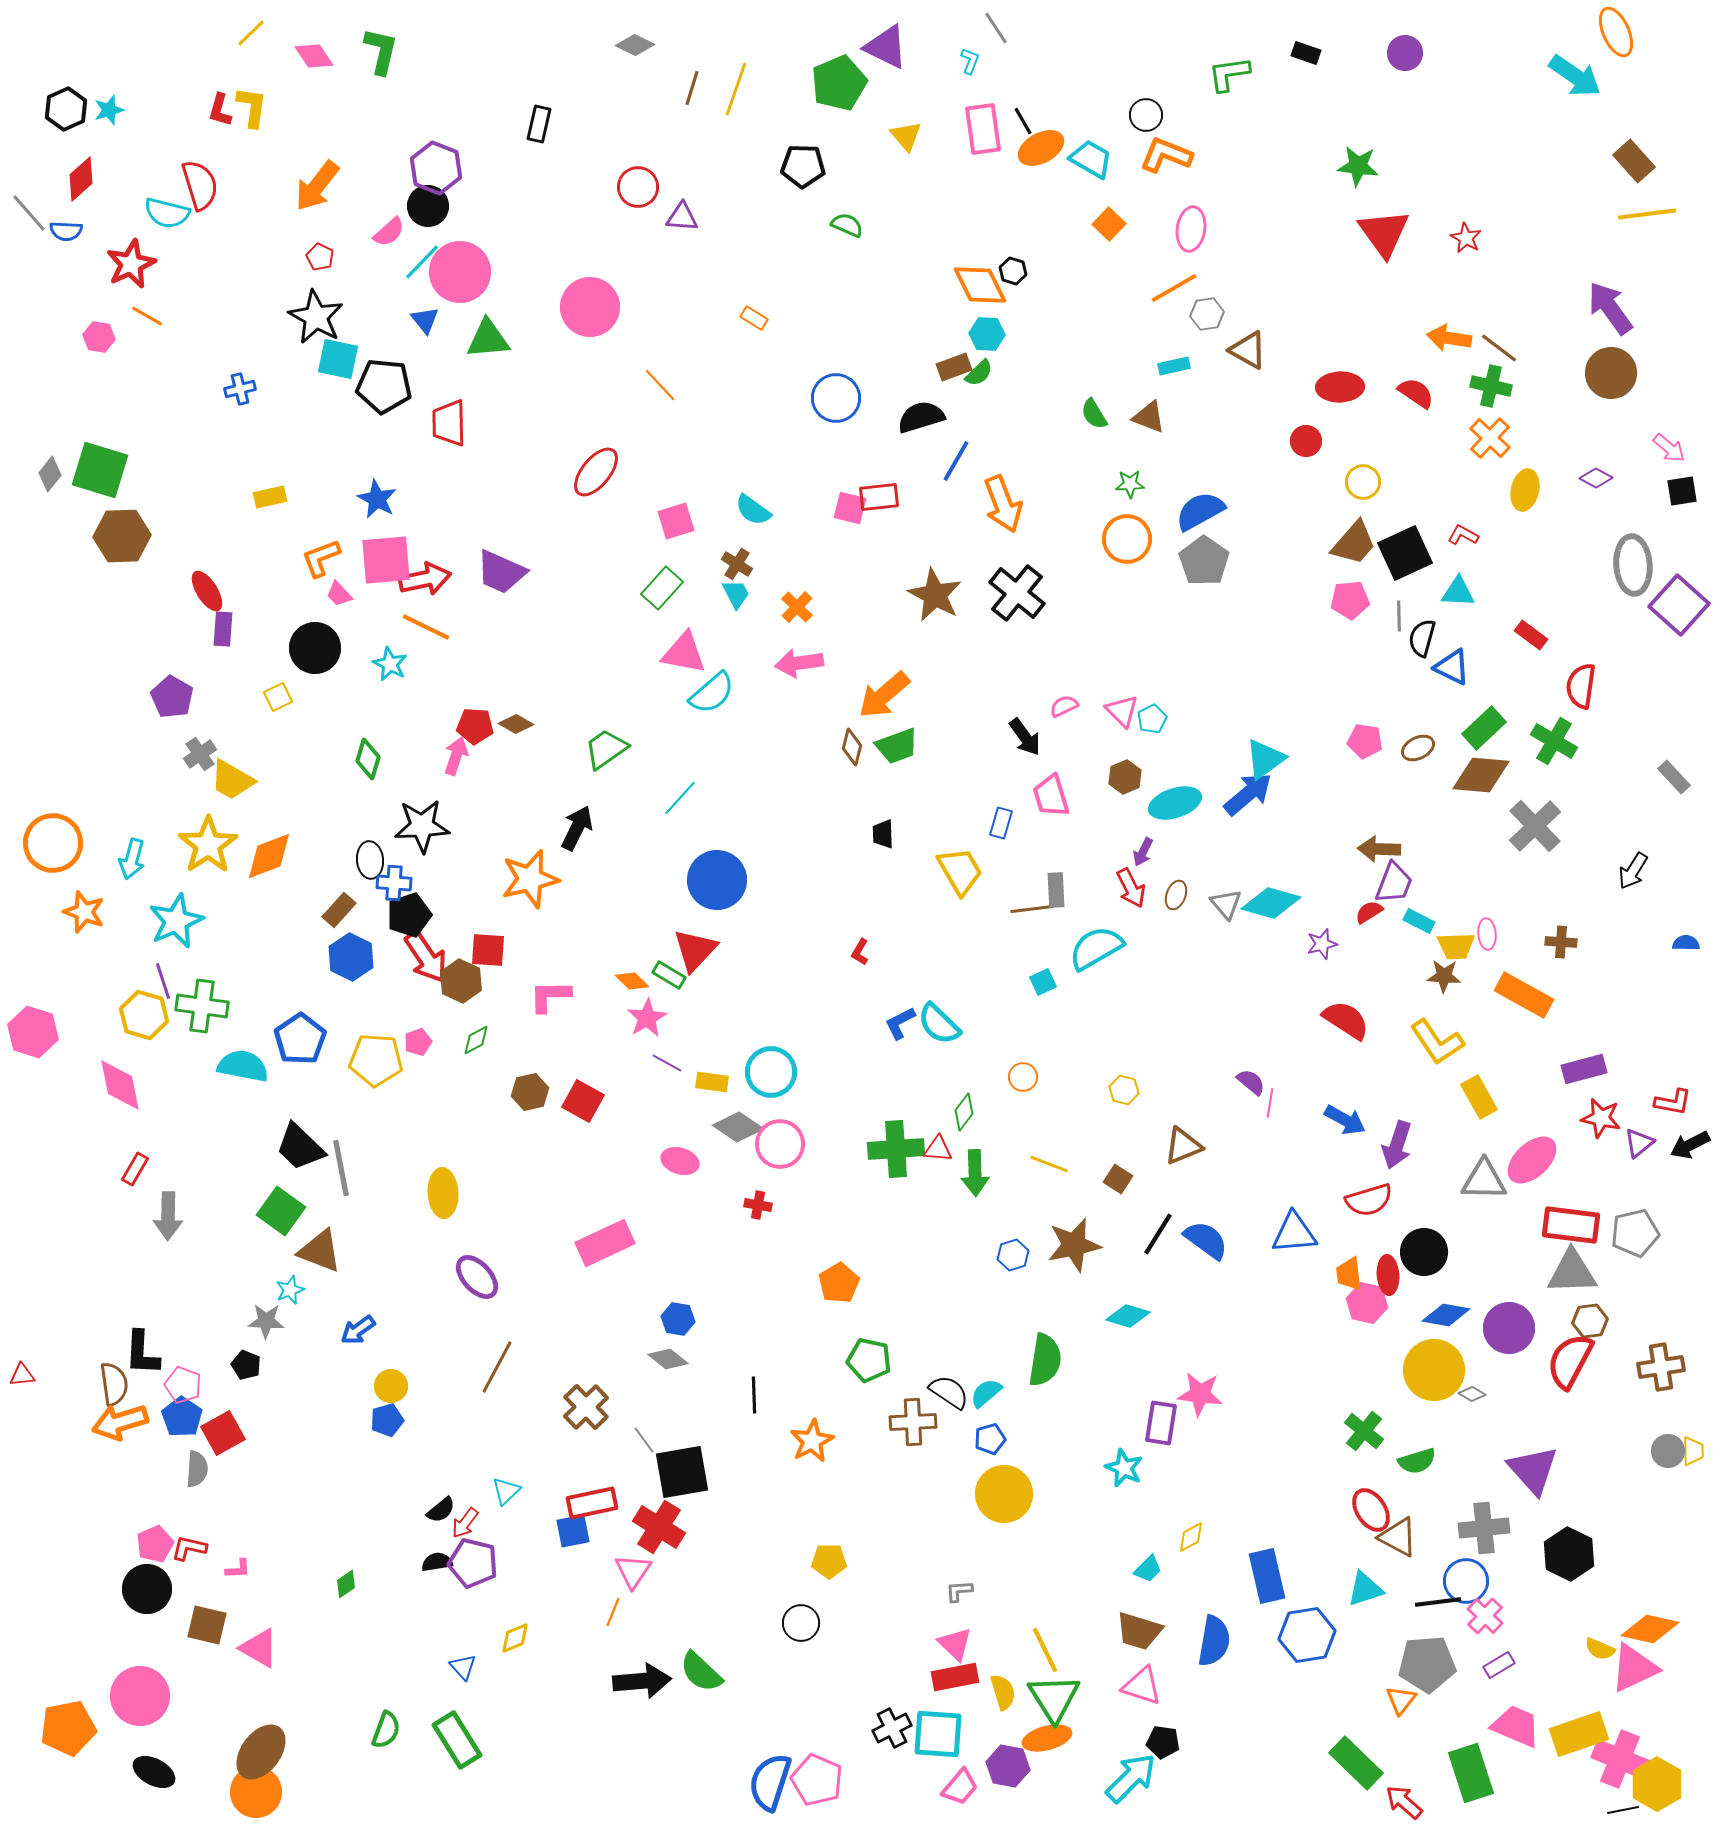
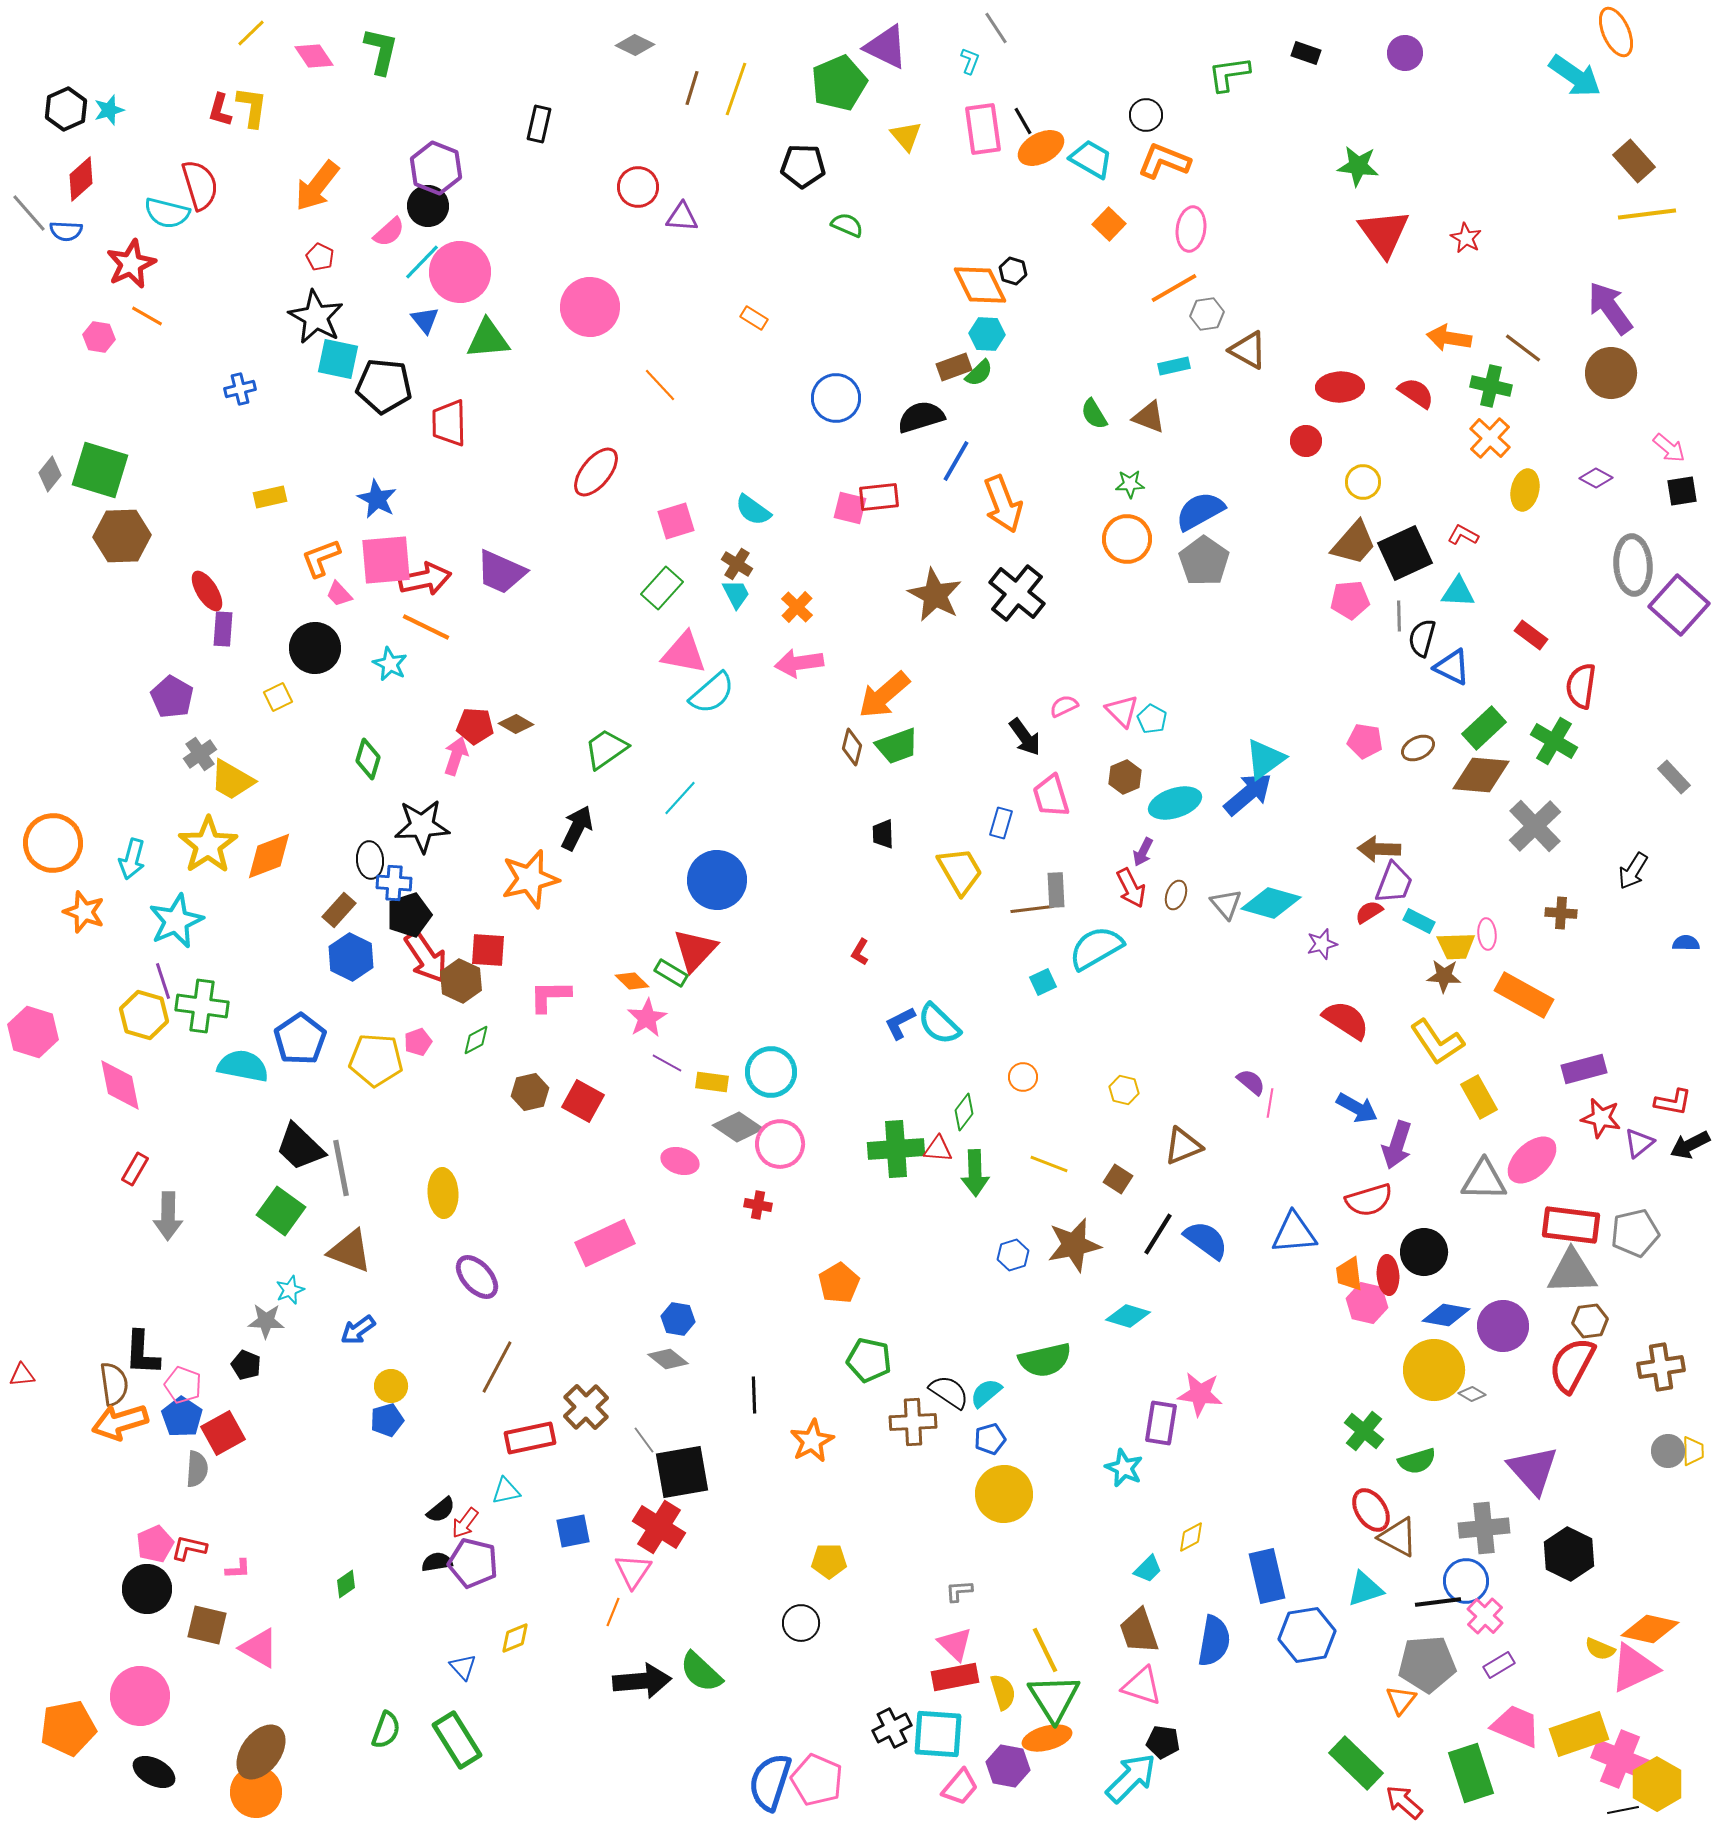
orange L-shape at (1166, 155): moved 2 px left, 6 px down
brown line at (1499, 348): moved 24 px right
cyan pentagon at (1152, 719): rotated 16 degrees counterclockwise
brown cross at (1561, 942): moved 29 px up
green rectangle at (669, 975): moved 2 px right, 2 px up
blue arrow at (1345, 1120): moved 12 px right, 12 px up
brown triangle at (320, 1251): moved 30 px right
purple circle at (1509, 1328): moved 6 px left, 2 px up
green semicircle at (1045, 1360): rotated 68 degrees clockwise
red semicircle at (1570, 1361): moved 2 px right, 4 px down
cyan triangle at (506, 1491): rotated 32 degrees clockwise
red rectangle at (592, 1503): moved 62 px left, 65 px up
brown trapezoid at (1139, 1631): rotated 54 degrees clockwise
